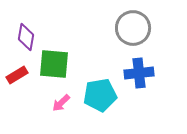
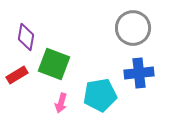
green square: rotated 16 degrees clockwise
pink arrow: rotated 30 degrees counterclockwise
